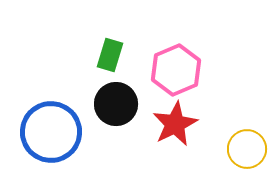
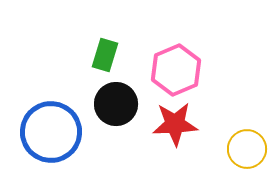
green rectangle: moved 5 px left
red star: rotated 24 degrees clockwise
